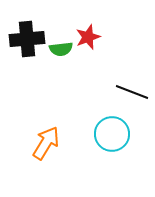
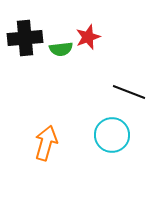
black cross: moved 2 px left, 1 px up
black line: moved 3 px left
cyan circle: moved 1 px down
orange arrow: rotated 16 degrees counterclockwise
